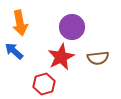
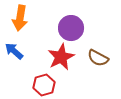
orange arrow: moved 5 px up; rotated 20 degrees clockwise
purple circle: moved 1 px left, 1 px down
brown semicircle: rotated 35 degrees clockwise
red hexagon: moved 1 px down
